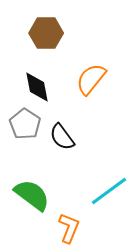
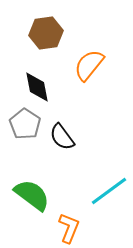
brown hexagon: rotated 8 degrees counterclockwise
orange semicircle: moved 2 px left, 14 px up
